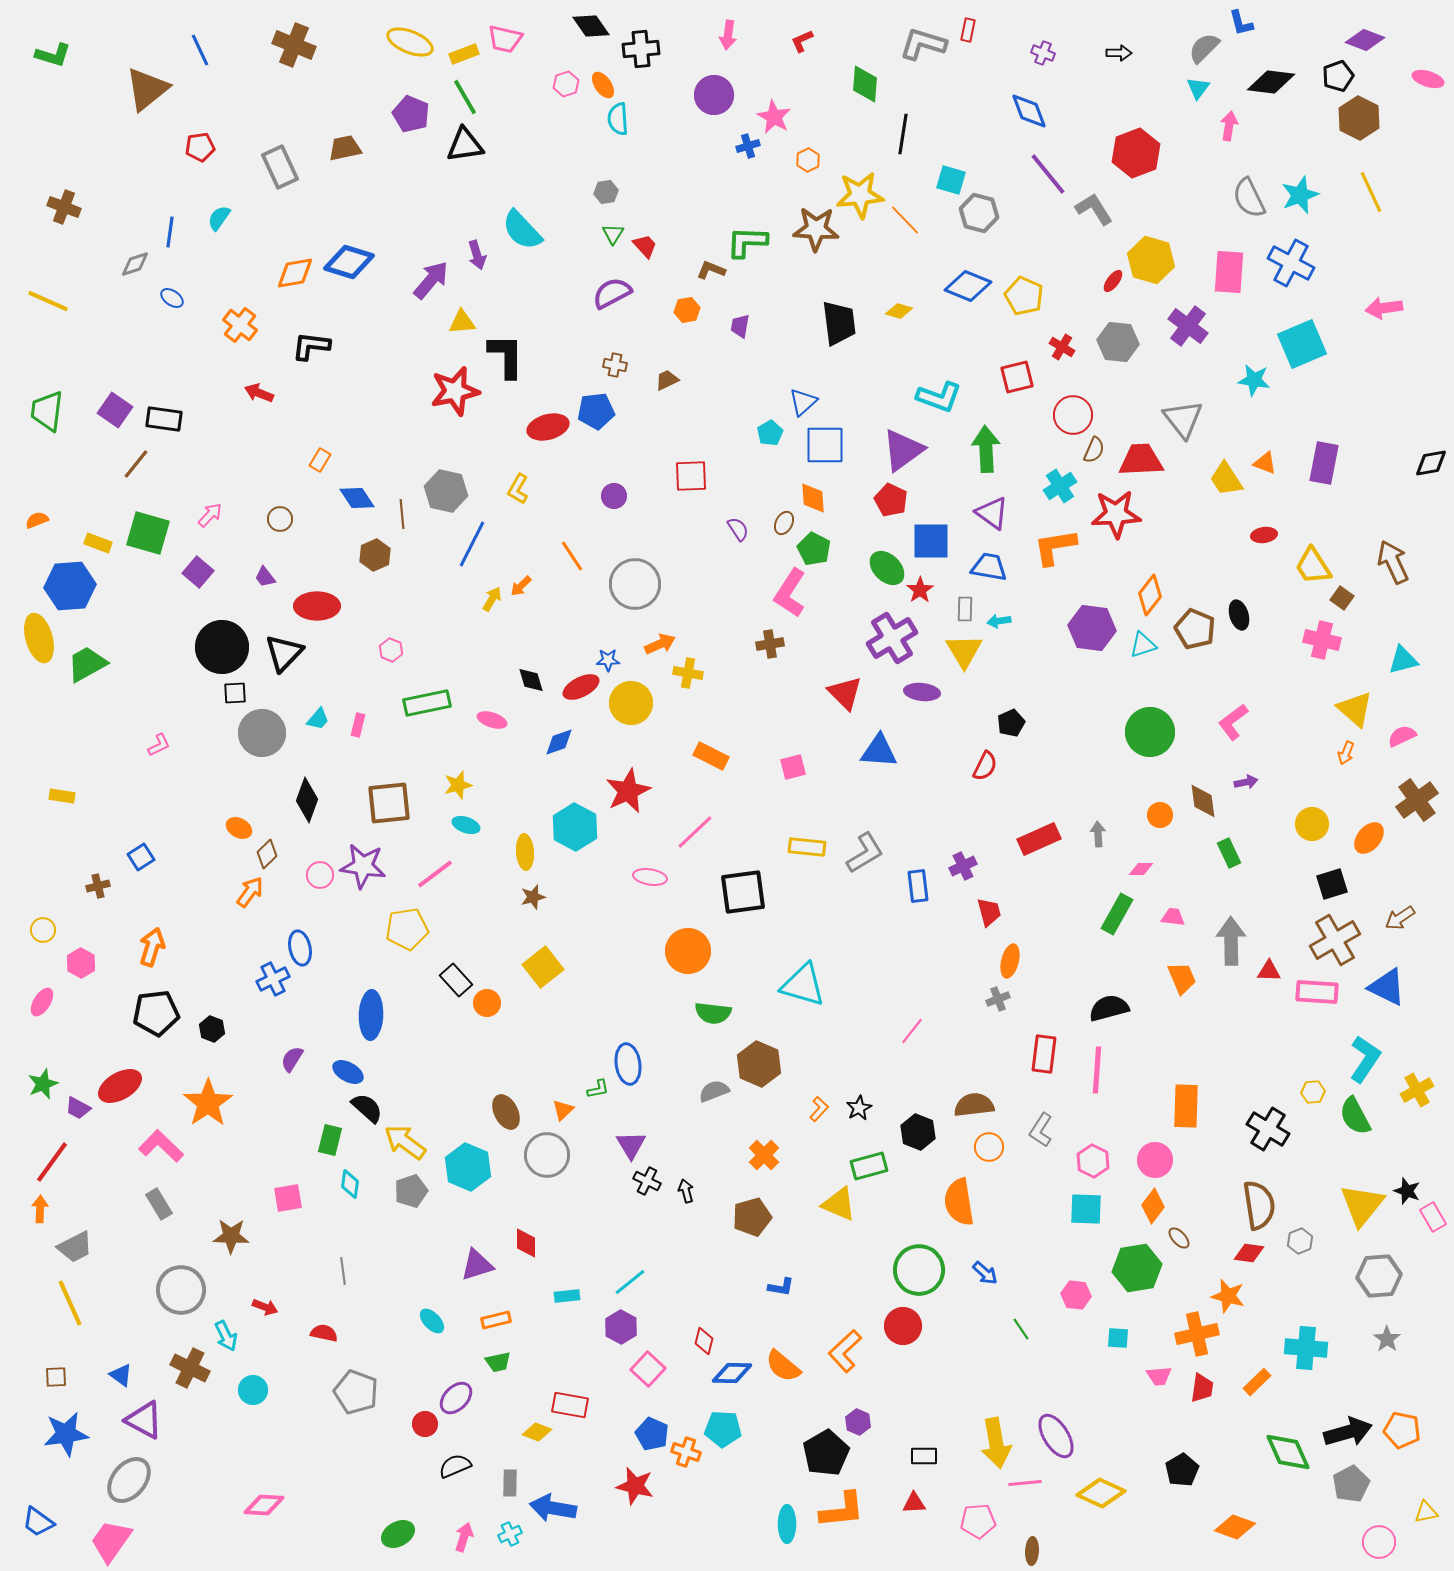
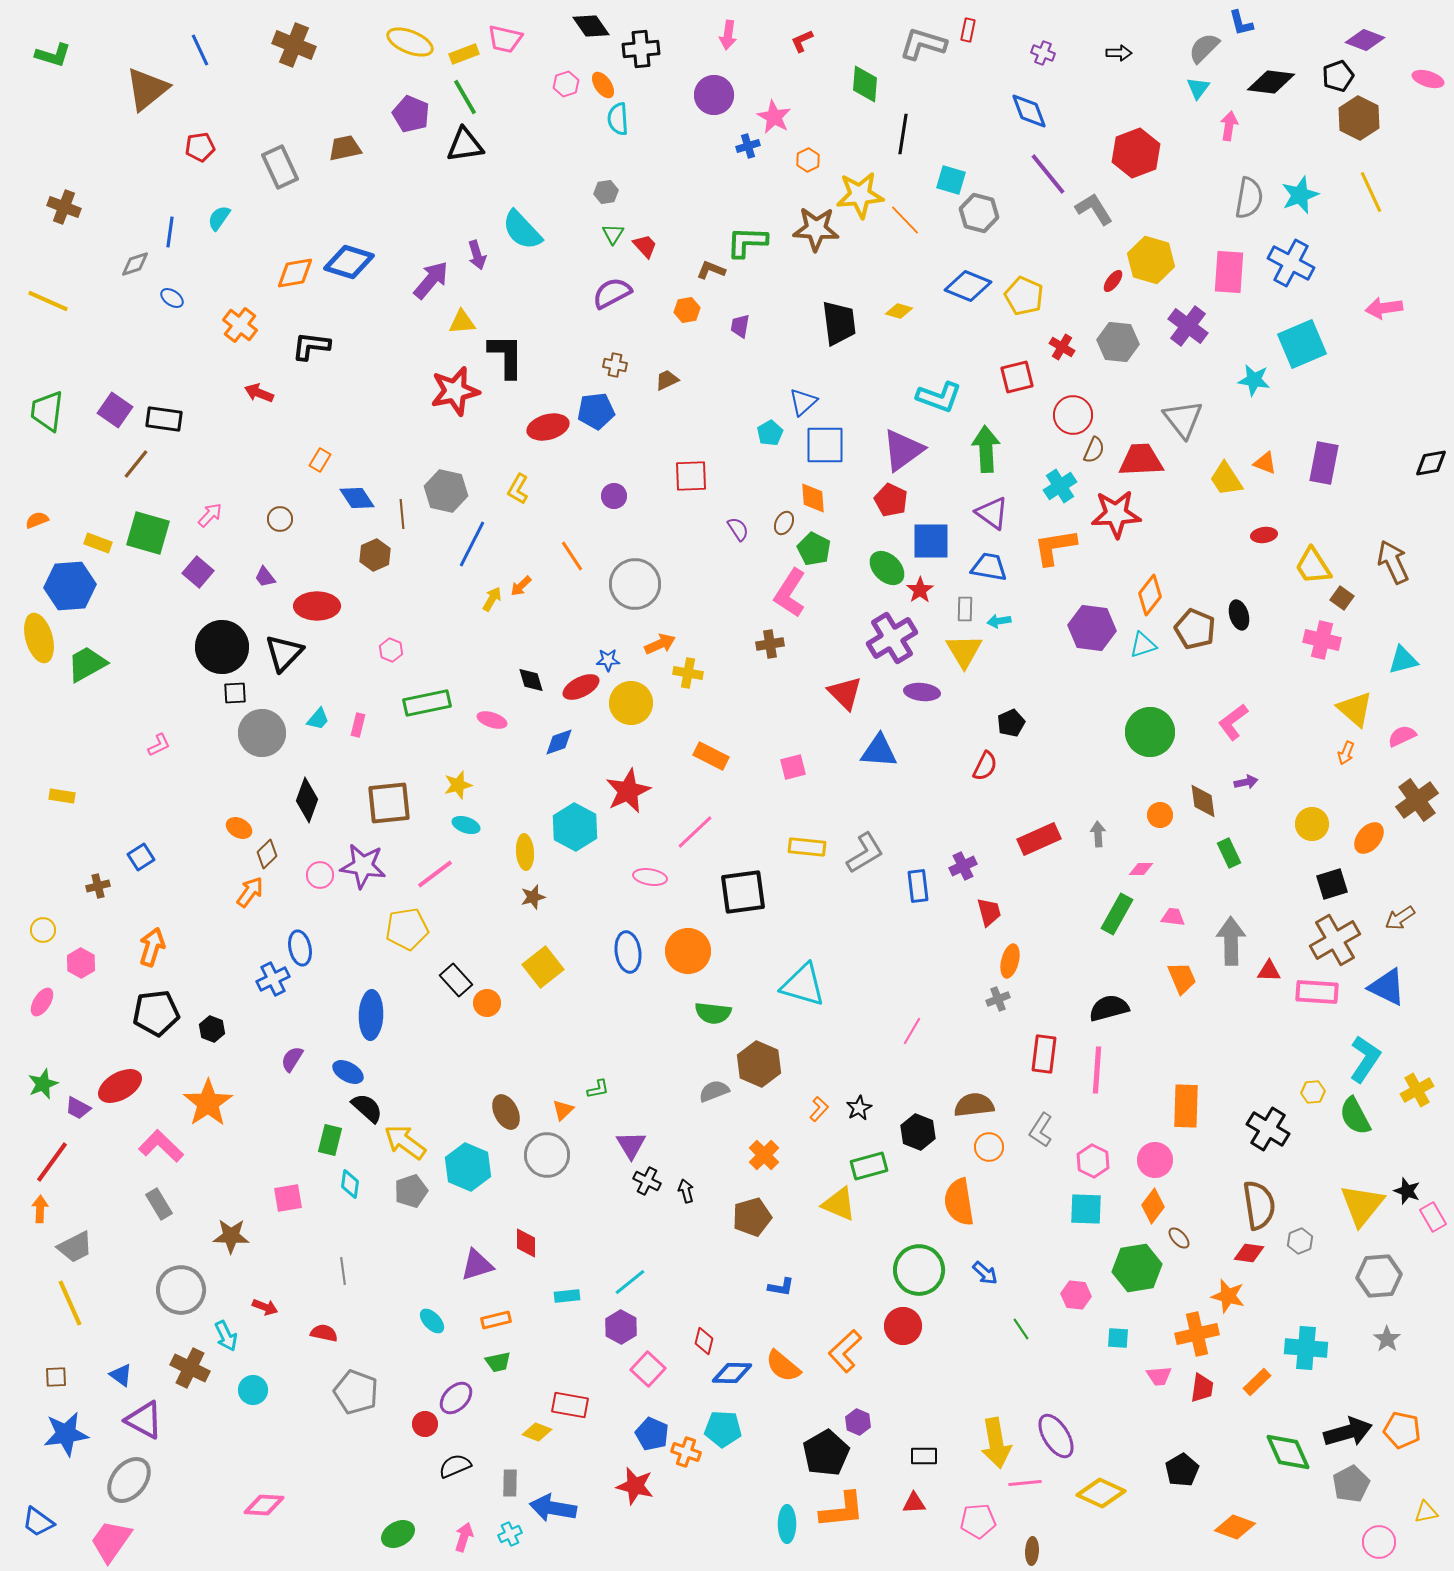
gray semicircle at (1249, 198): rotated 144 degrees counterclockwise
pink line at (912, 1031): rotated 8 degrees counterclockwise
blue ellipse at (628, 1064): moved 112 px up
